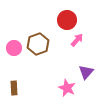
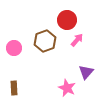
brown hexagon: moved 7 px right, 3 px up
